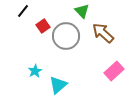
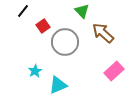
gray circle: moved 1 px left, 6 px down
cyan triangle: rotated 18 degrees clockwise
